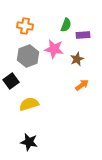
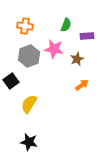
purple rectangle: moved 4 px right, 1 px down
gray hexagon: moved 1 px right
yellow semicircle: rotated 42 degrees counterclockwise
